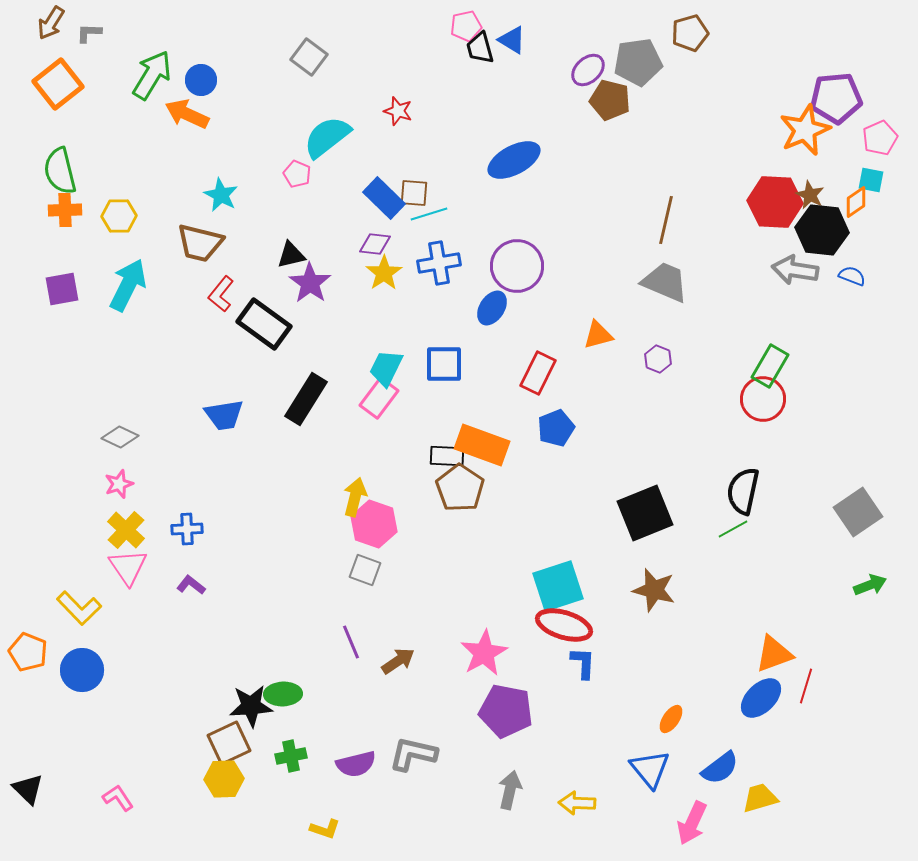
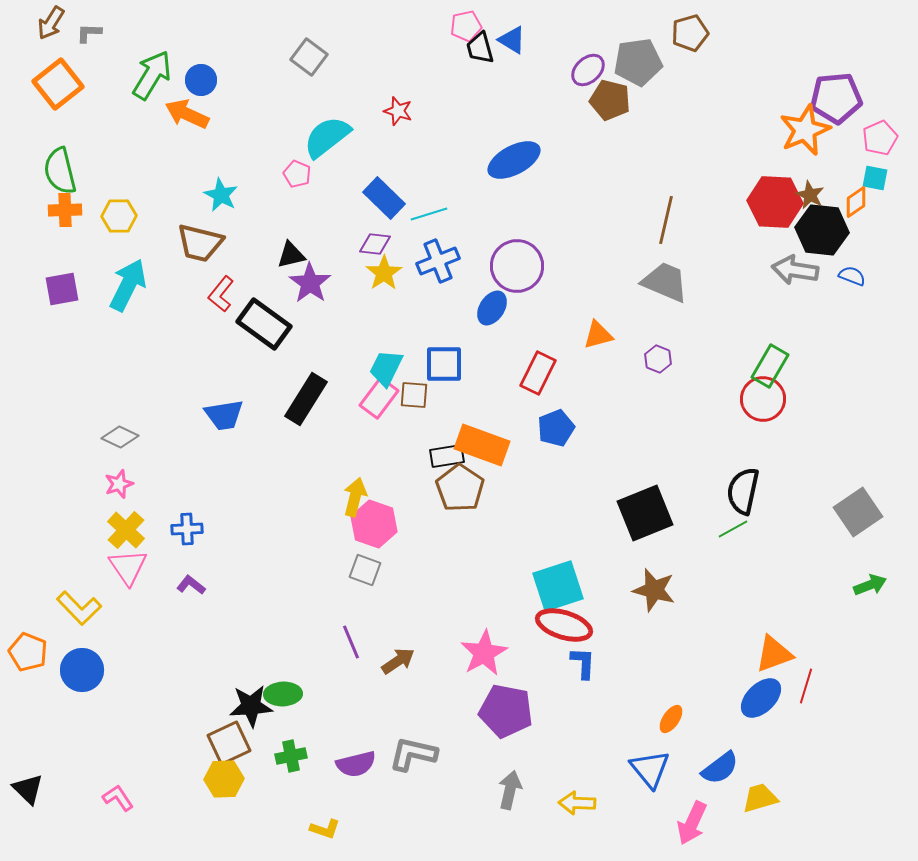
cyan square at (871, 180): moved 4 px right, 2 px up
brown square at (414, 193): moved 202 px down
blue cross at (439, 263): moved 1 px left, 2 px up; rotated 12 degrees counterclockwise
black rectangle at (447, 456): rotated 12 degrees counterclockwise
